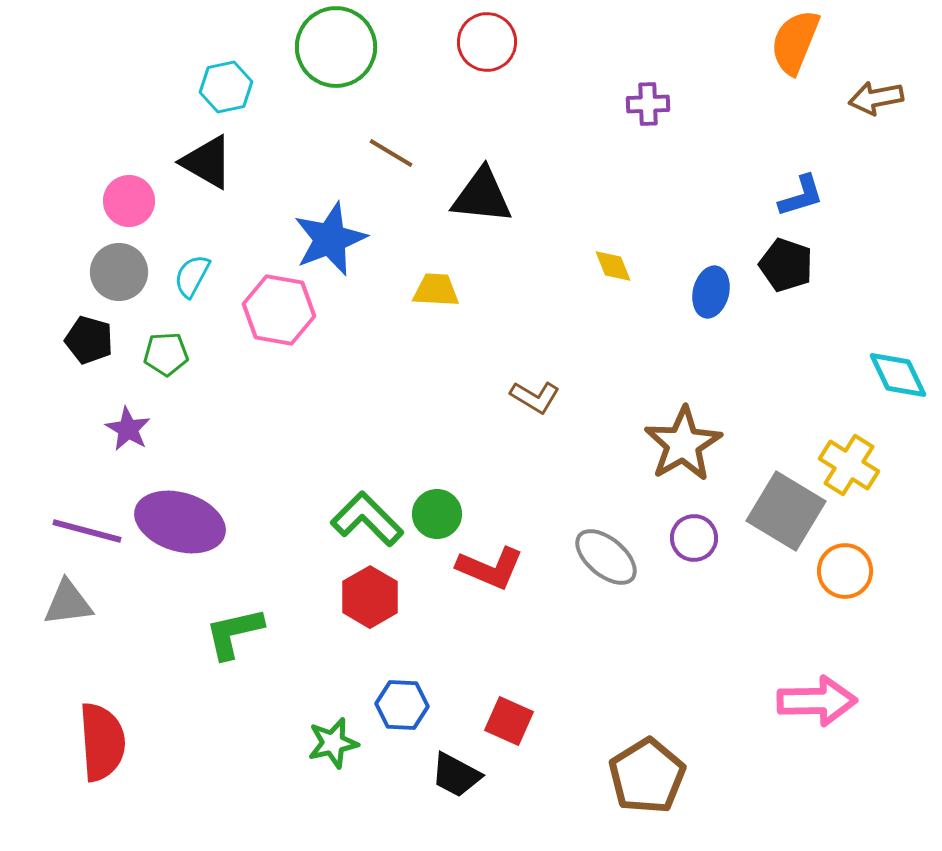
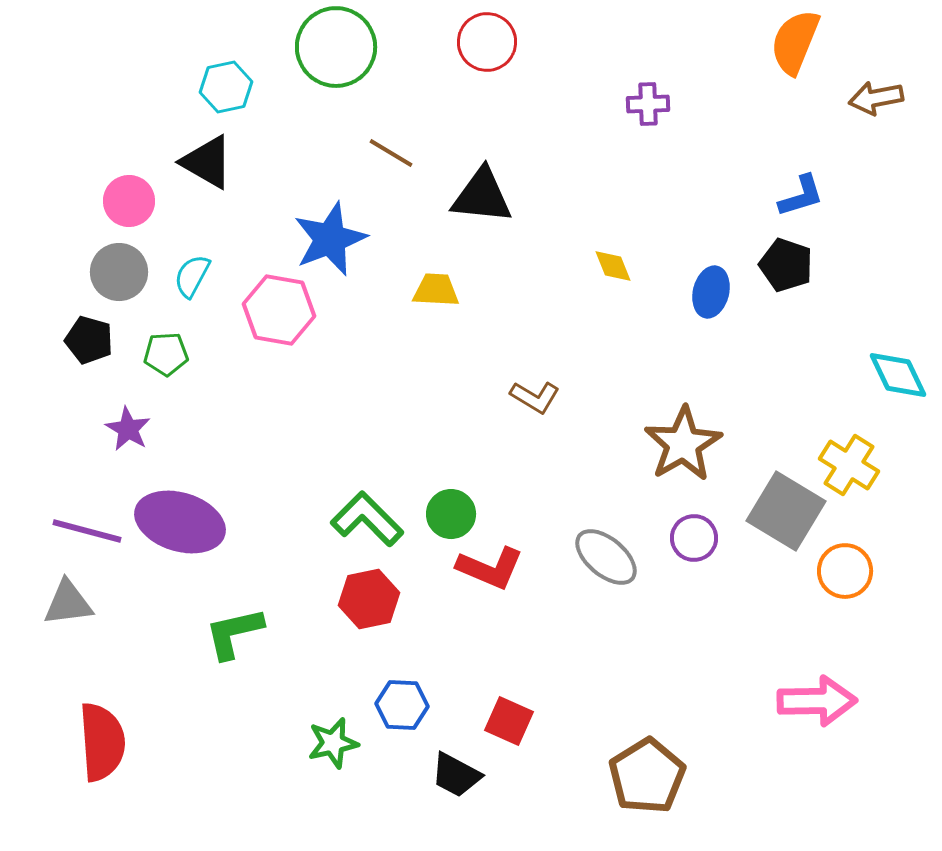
green circle at (437, 514): moved 14 px right
red hexagon at (370, 597): moved 1 px left, 2 px down; rotated 18 degrees clockwise
